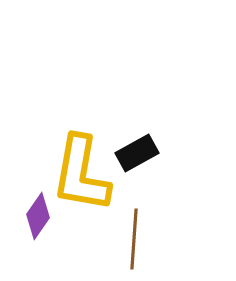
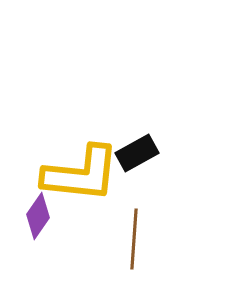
yellow L-shape: rotated 94 degrees counterclockwise
